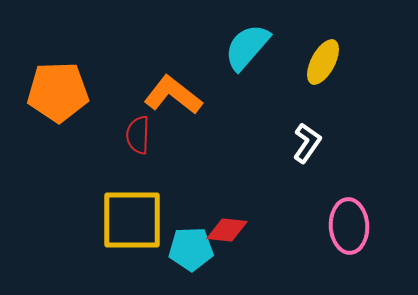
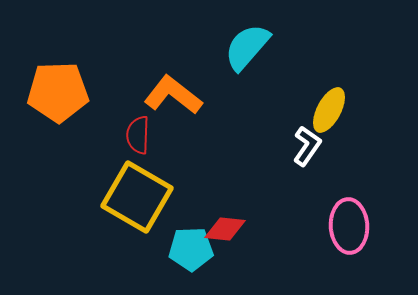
yellow ellipse: moved 6 px right, 48 px down
white L-shape: moved 3 px down
yellow square: moved 5 px right, 23 px up; rotated 30 degrees clockwise
red diamond: moved 2 px left, 1 px up
